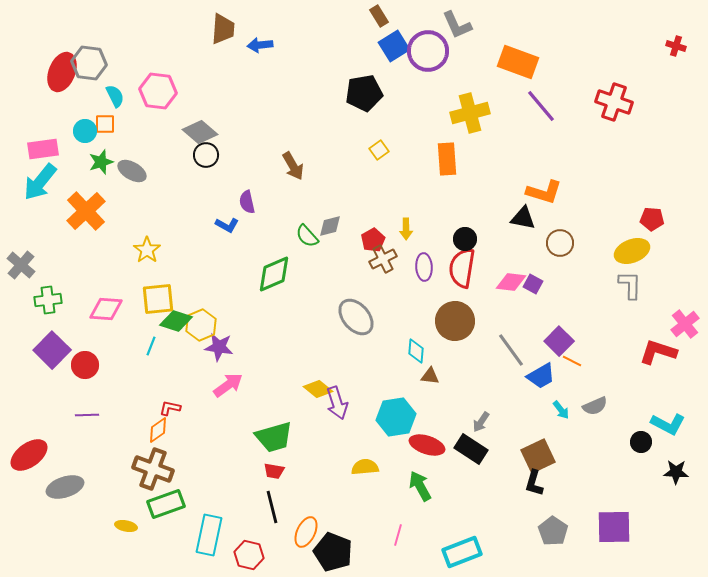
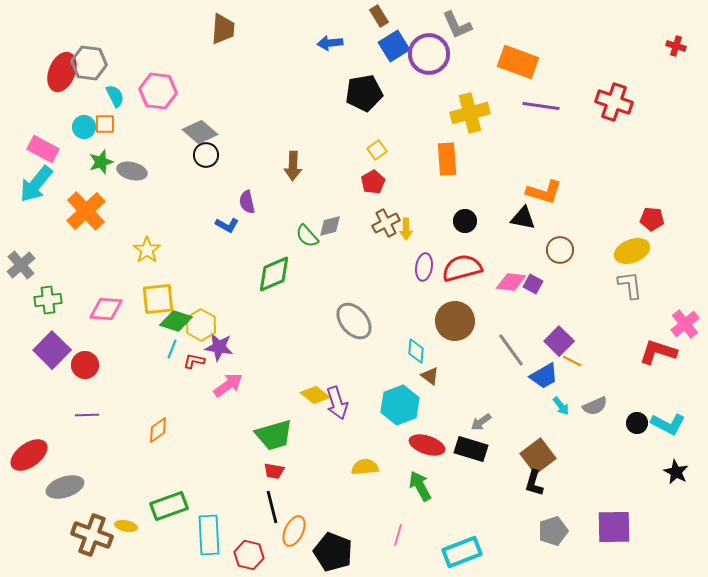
blue arrow at (260, 45): moved 70 px right, 2 px up
purple circle at (428, 51): moved 1 px right, 3 px down
purple line at (541, 106): rotated 42 degrees counterclockwise
cyan circle at (85, 131): moved 1 px left, 4 px up
pink rectangle at (43, 149): rotated 36 degrees clockwise
yellow square at (379, 150): moved 2 px left
brown arrow at (293, 166): rotated 32 degrees clockwise
gray ellipse at (132, 171): rotated 16 degrees counterclockwise
cyan arrow at (40, 182): moved 4 px left, 2 px down
black circle at (465, 239): moved 18 px up
red pentagon at (373, 240): moved 58 px up
brown circle at (560, 243): moved 7 px down
brown cross at (383, 259): moved 3 px right, 36 px up
gray cross at (21, 265): rotated 8 degrees clockwise
purple ellipse at (424, 267): rotated 12 degrees clockwise
red semicircle at (462, 268): rotated 66 degrees clockwise
gray L-shape at (630, 285): rotated 8 degrees counterclockwise
gray ellipse at (356, 317): moved 2 px left, 4 px down
yellow hexagon at (201, 325): rotated 8 degrees counterclockwise
cyan line at (151, 346): moved 21 px right, 3 px down
brown triangle at (430, 376): rotated 30 degrees clockwise
blue trapezoid at (541, 376): moved 3 px right
yellow diamond at (318, 389): moved 3 px left, 6 px down
red L-shape at (170, 408): moved 24 px right, 47 px up
cyan arrow at (561, 410): moved 4 px up
cyan hexagon at (396, 417): moved 4 px right, 12 px up; rotated 12 degrees counterclockwise
gray arrow at (481, 422): rotated 20 degrees clockwise
green trapezoid at (274, 437): moved 2 px up
black circle at (641, 442): moved 4 px left, 19 px up
black rectangle at (471, 449): rotated 16 degrees counterclockwise
brown square at (538, 456): rotated 12 degrees counterclockwise
brown cross at (153, 469): moved 61 px left, 66 px down
black star at (676, 472): rotated 25 degrees clockwise
green rectangle at (166, 504): moved 3 px right, 2 px down
gray pentagon at (553, 531): rotated 20 degrees clockwise
orange ellipse at (306, 532): moved 12 px left, 1 px up
cyan rectangle at (209, 535): rotated 15 degrees counterclockwise
